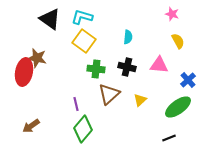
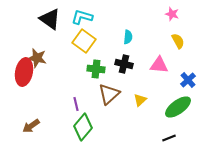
black cross: moved 3 px left, 3 px up
green diamond: moved 2 px up
